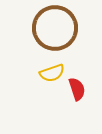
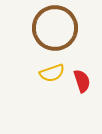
red semicircle: moved 5 px right, 8 px up
